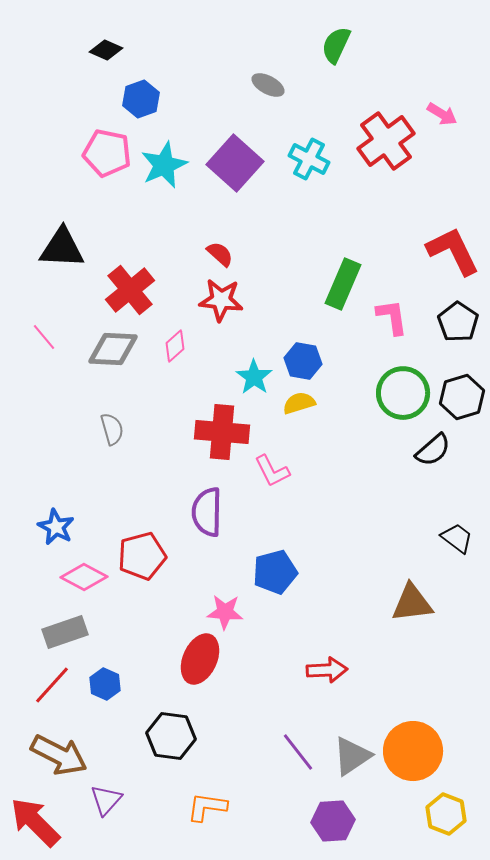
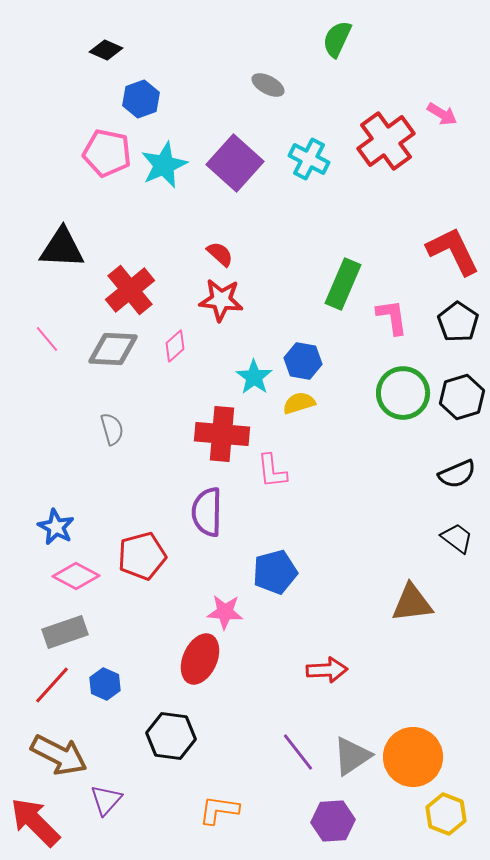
green semicircle at (336, 45): moved 1 px right, 6 px up
pink line at (44, 337): moved 3 px right, 2 px down
red cross at (222, 432): moved 2 px down
black semicircle at (433, 450): moved 24 px right, 24 px down; rotated 18 degrees clockwise
pink L-shape at (272, 471): rotated 21 degrees clockwise
pink diamond at (84, 577): moved 8 px left, 1 px up
orange circle at (413, 751): moved 6 px down
orange L-shape at (207, 807): moved 12 px right, 3 px down
